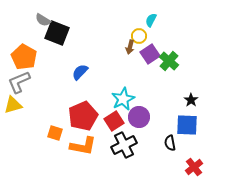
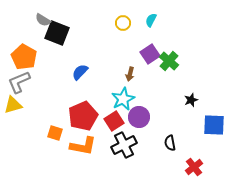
yellow circle: moved 16 px left, 13 px up
brown arrow: moved 27 px down
black star: rotated 16 degrees clockwise
blue square: moved 27 px right
